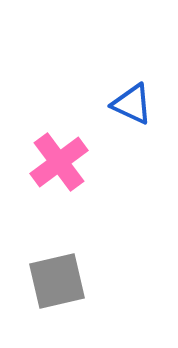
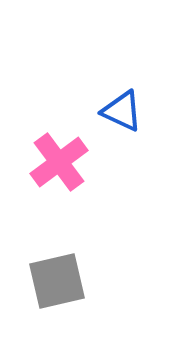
blue triangle: moved 10 px left, 7 px down
